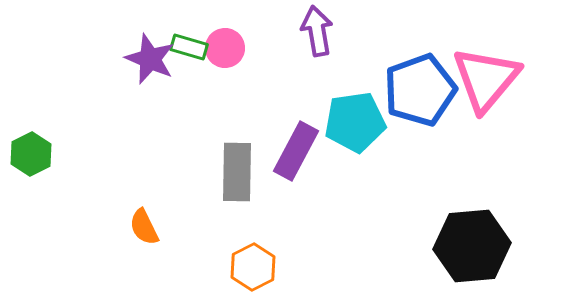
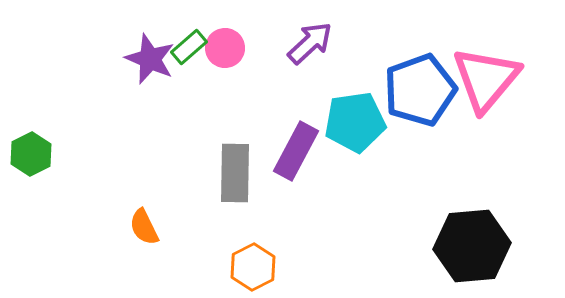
purple arrow: moved 7 px left, 12 px down; rotated 57 degrees clockwise
green rectangle: rotated 57 degrees counterclockwise
gray rectangle: moved 2 px left, 1 px down
